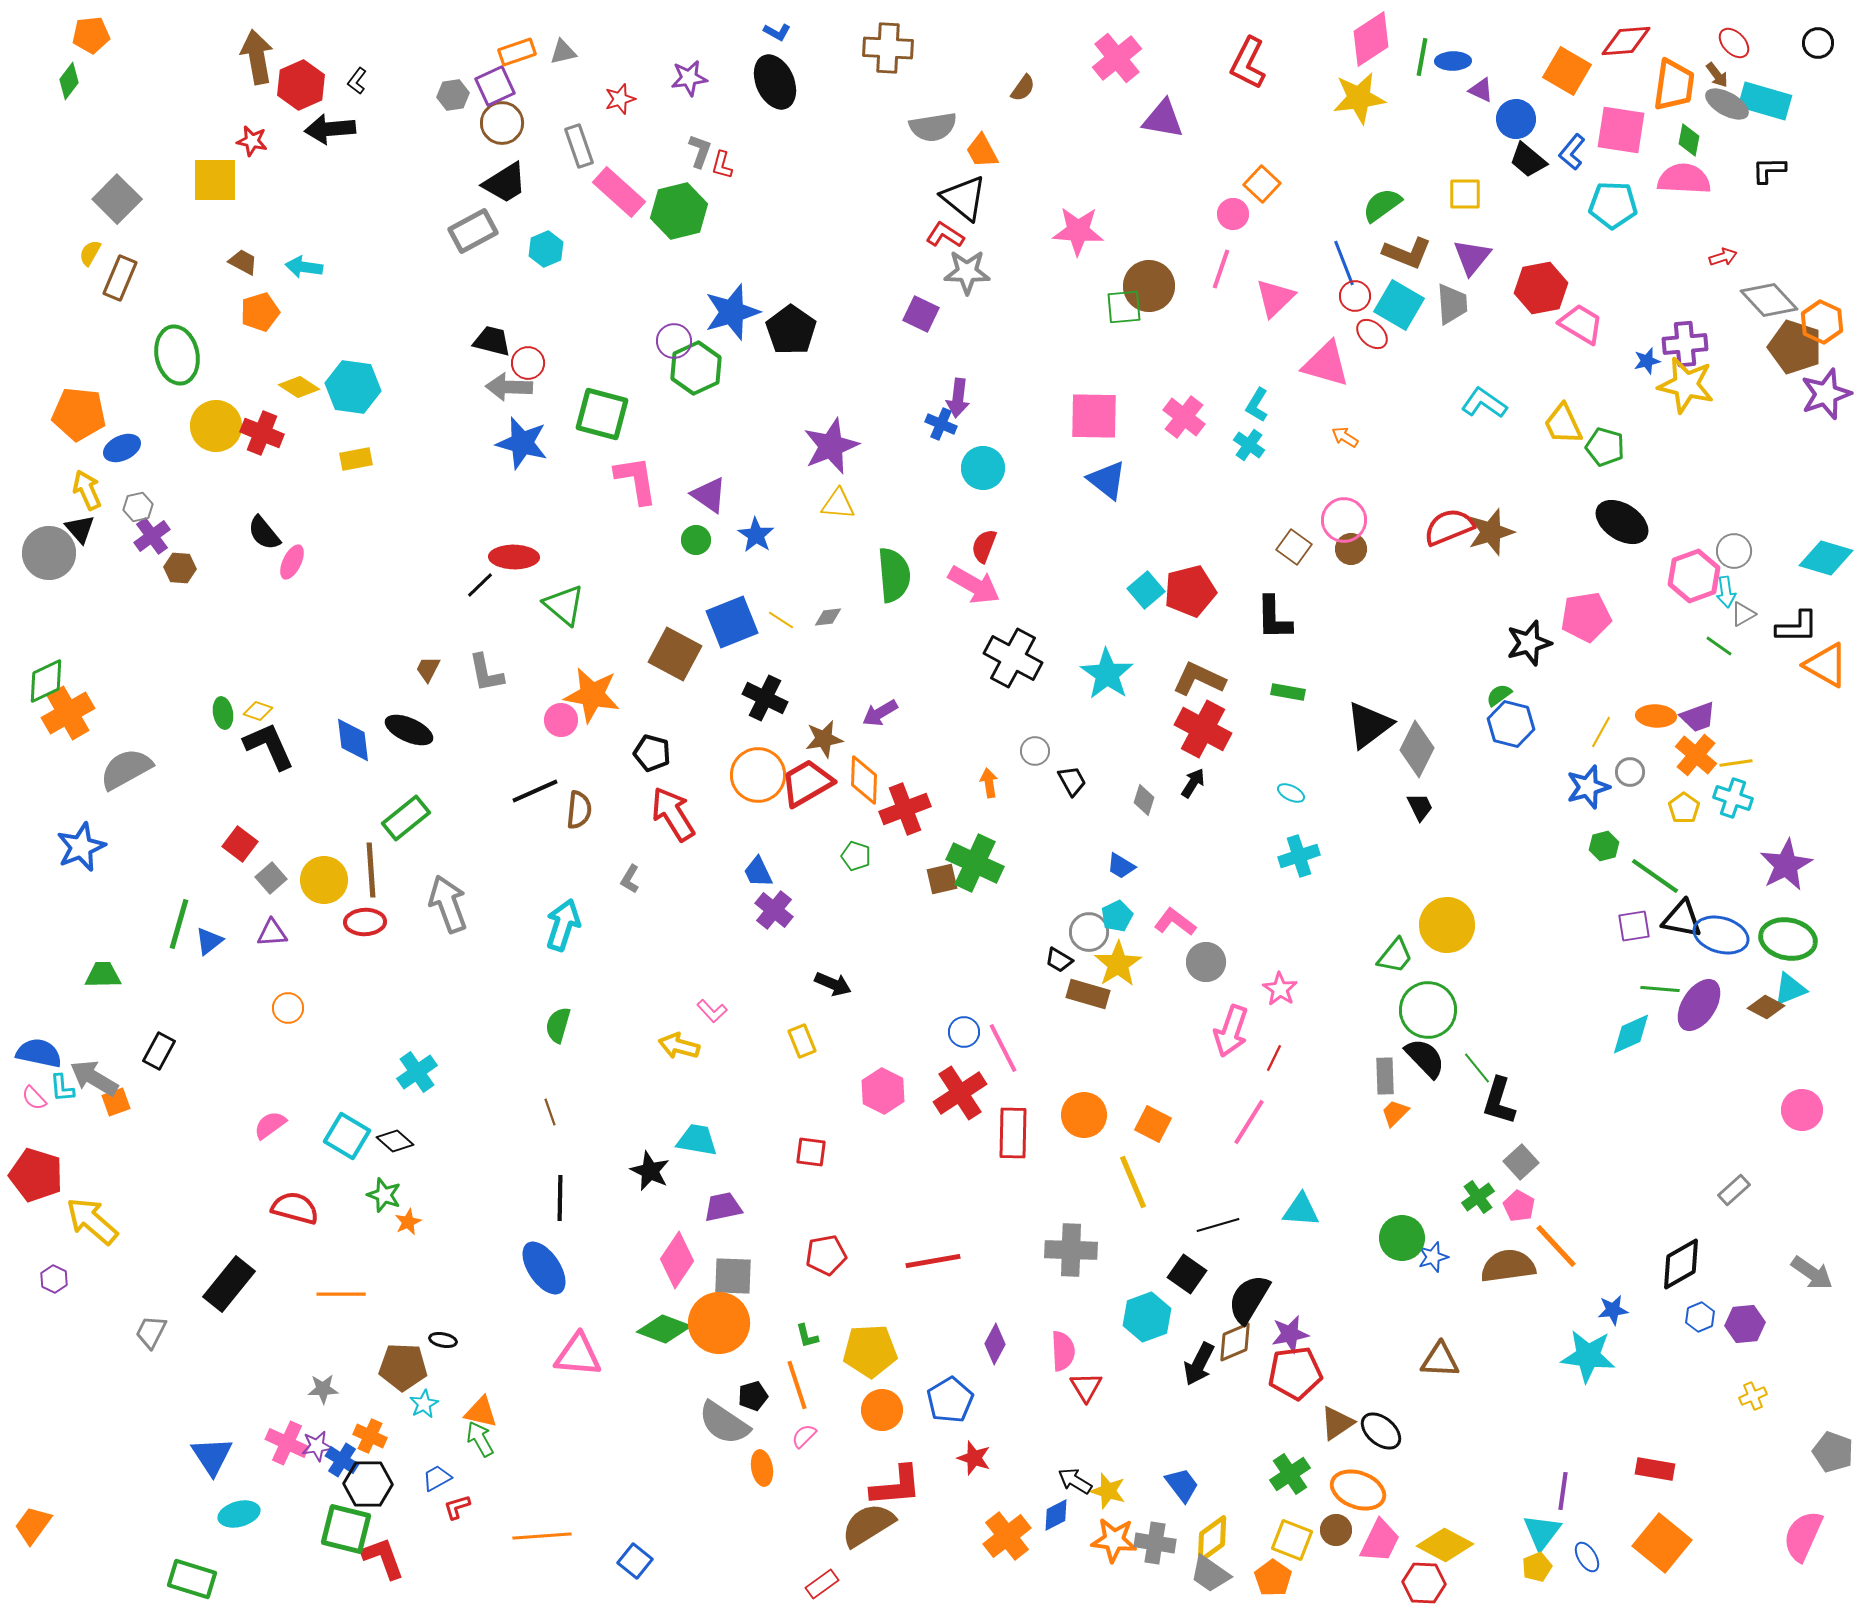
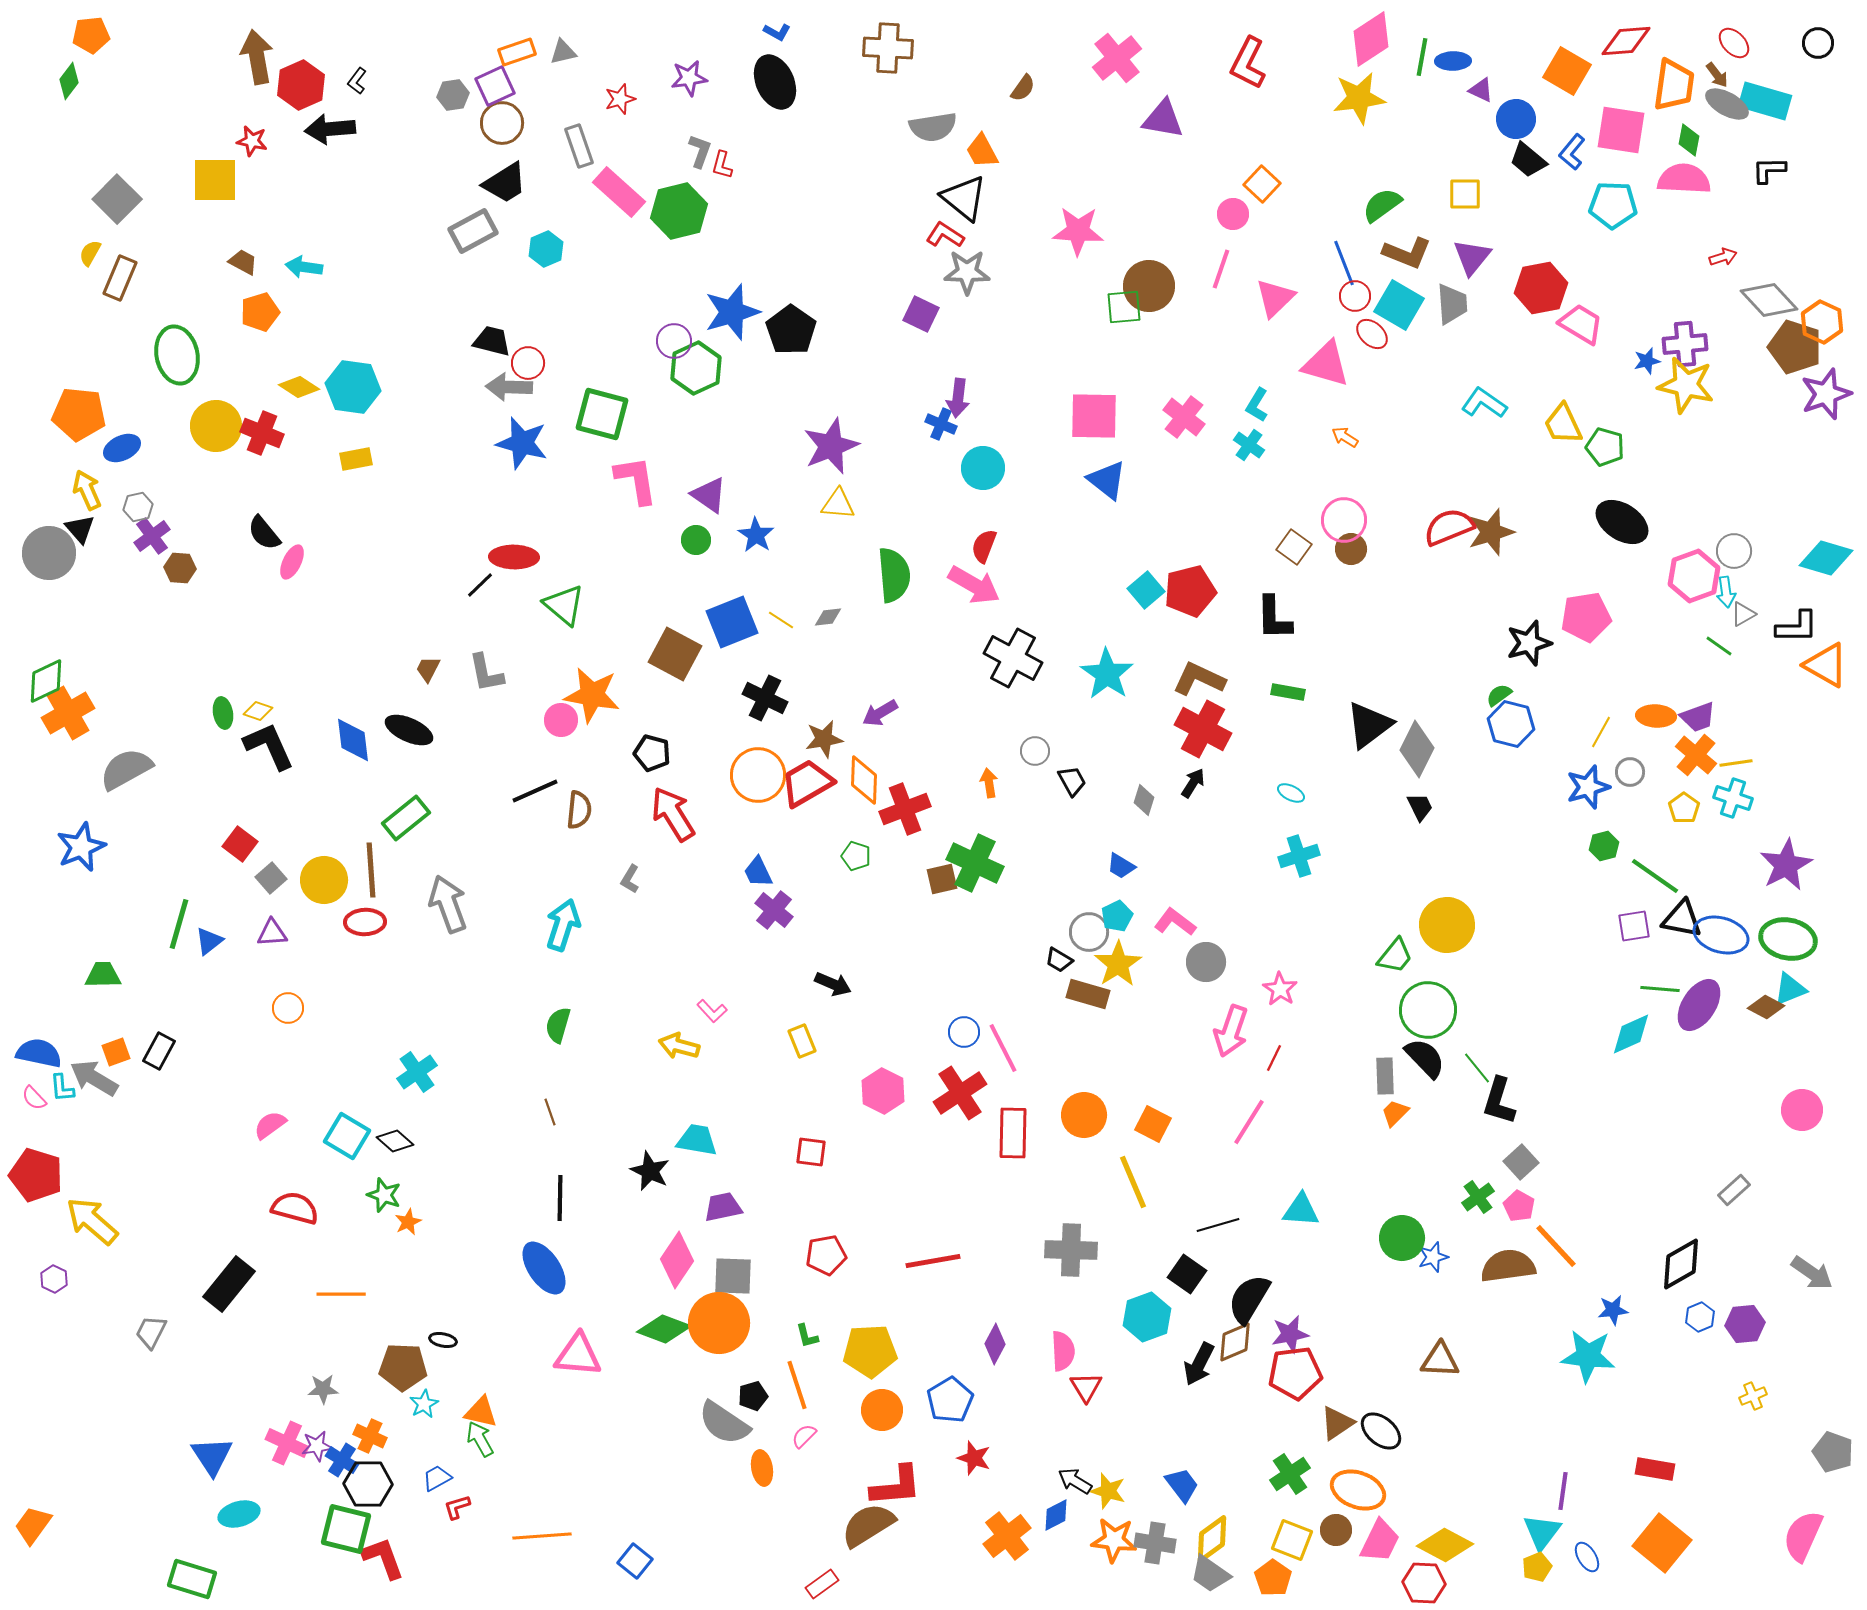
orange square at (116, 1102): moved 50 px up
